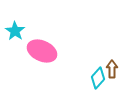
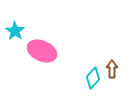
cyan diamond: moved 5 px left
